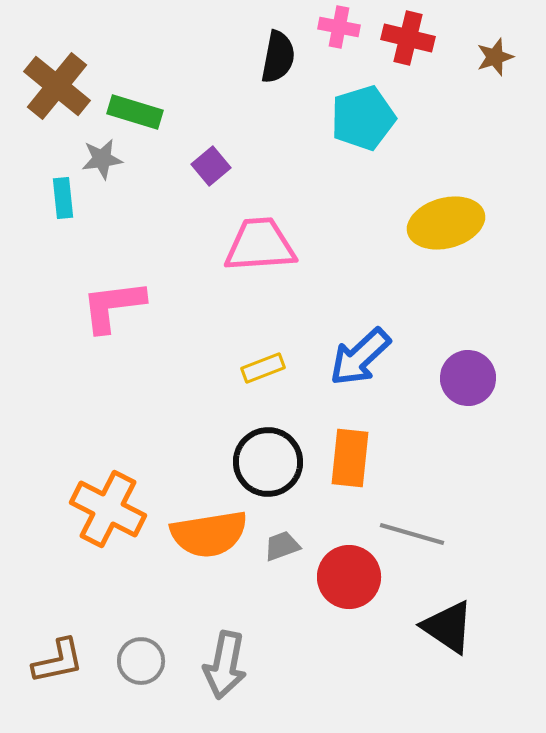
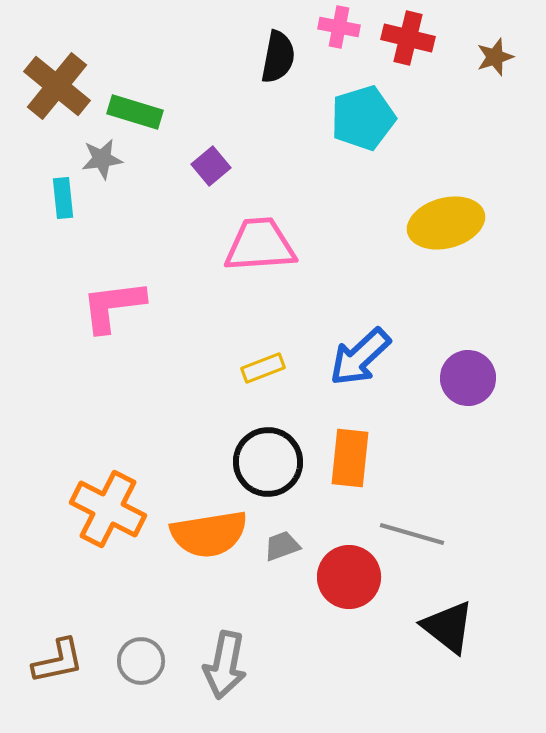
black triangle: rotated 4 degrees clockwise
